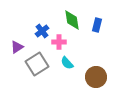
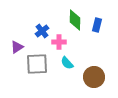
green diamond: moved 3 px right; rotated 10 degrees clockwise
gray square: rotated 30 degrees clockwise
brown circle: moved 2 px left
